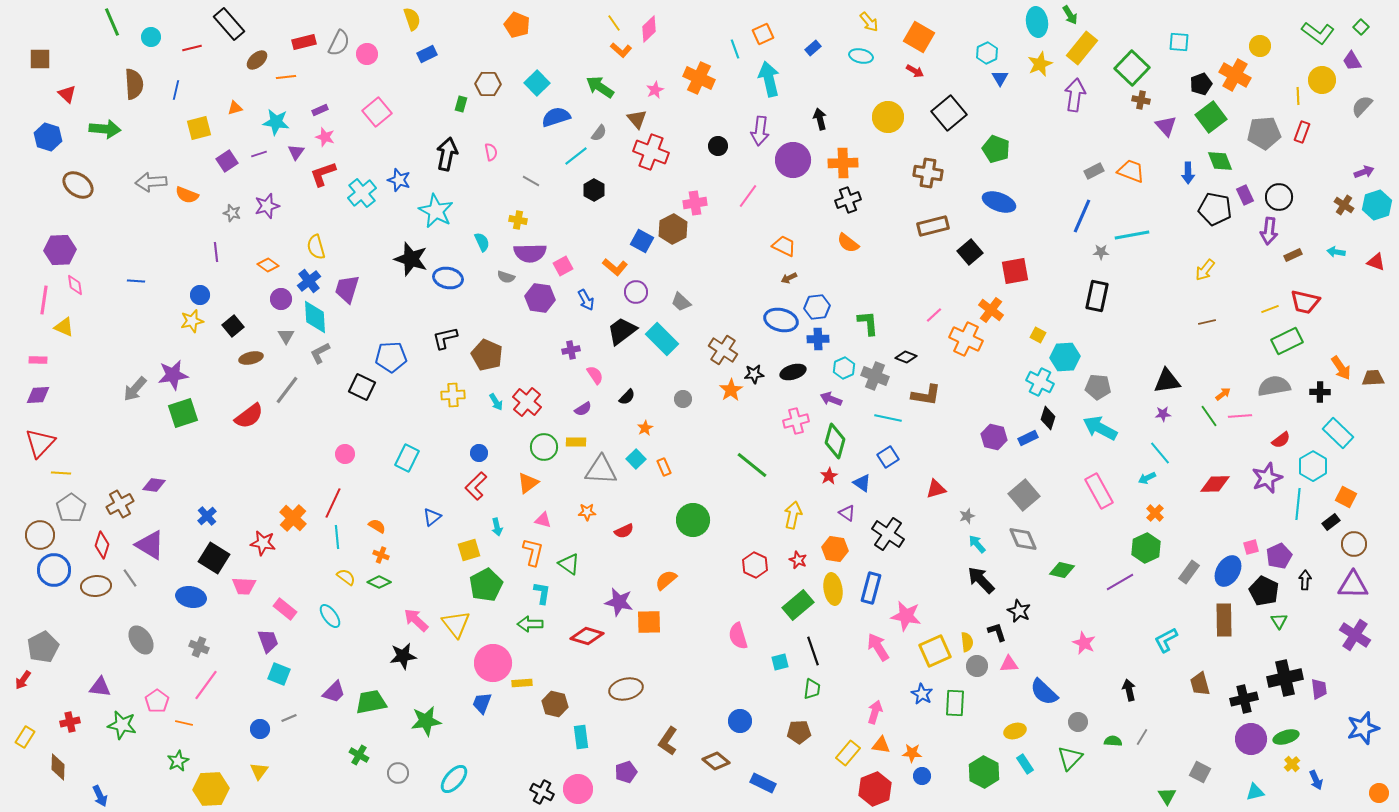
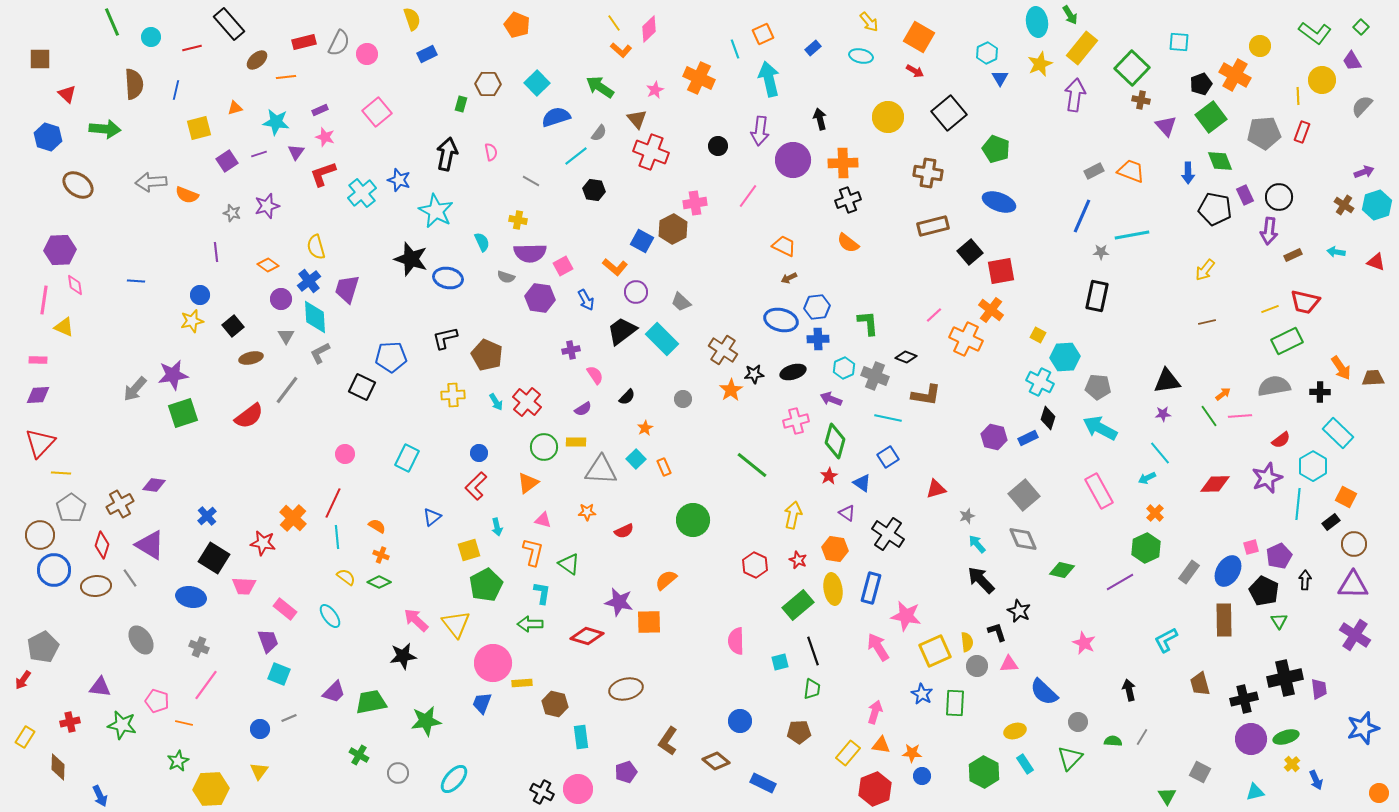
green L-shape at (1318, 33): moved 3 px left
black hexagon at (594, 190): rotated 20 degrees counterclockwise
red square at (1015, 271): moved 14 px left
pink semicircle at (738, 636): moved 2 px left, 5 px down; rotated 16 degrees clockwise
pink pentagon at (157, 701): rotated 20 degrees counterclockwise
